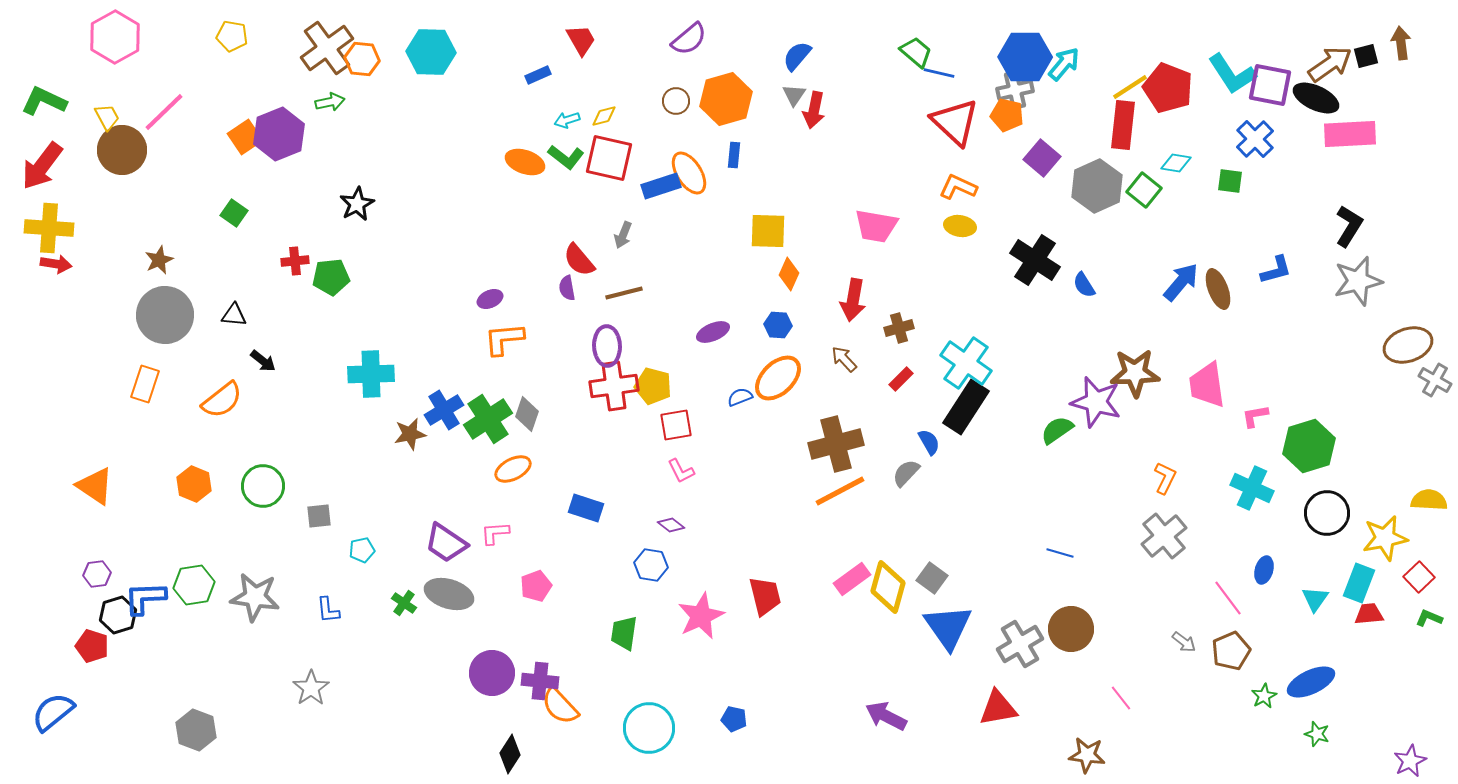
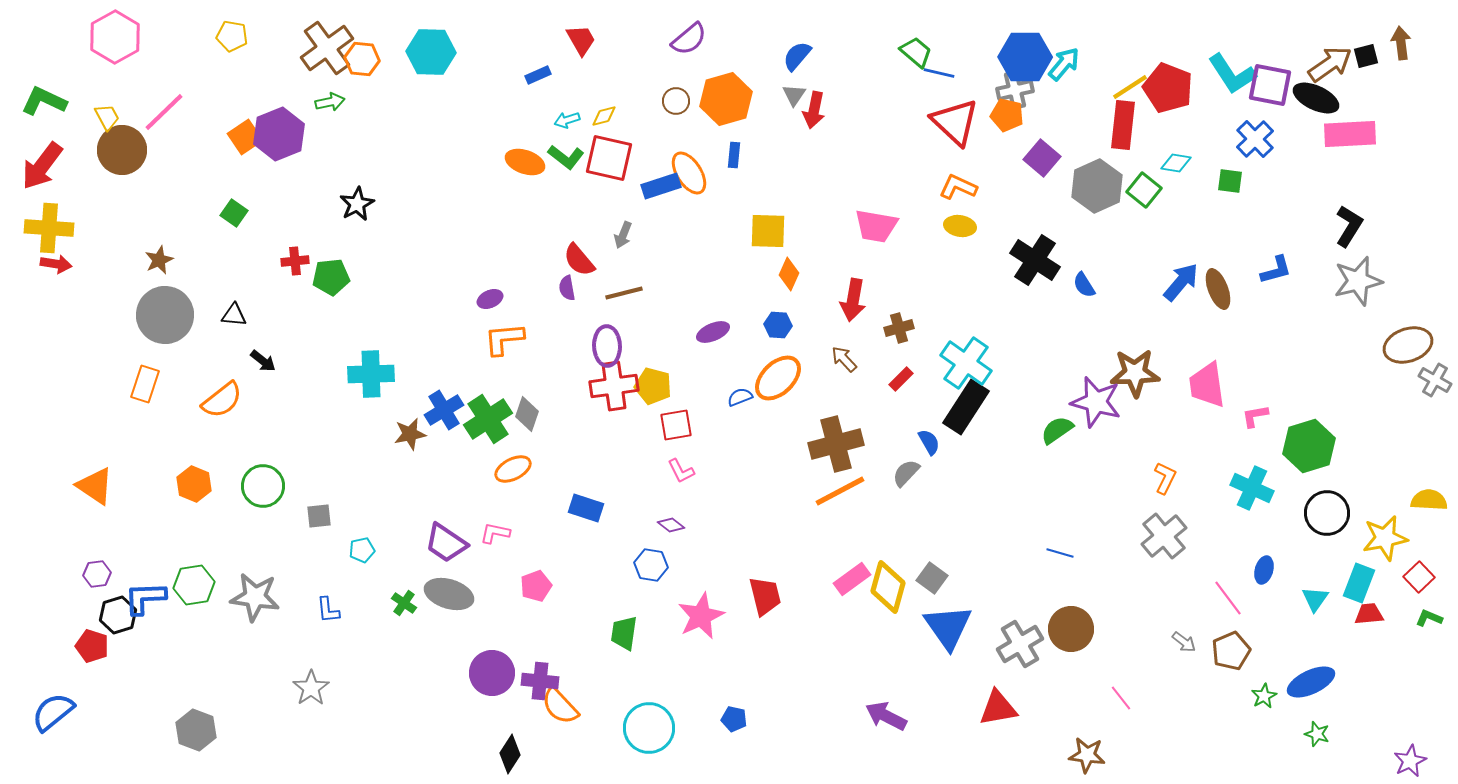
pink L-shape at (495, 533): rotated 16 degrees clockwise
